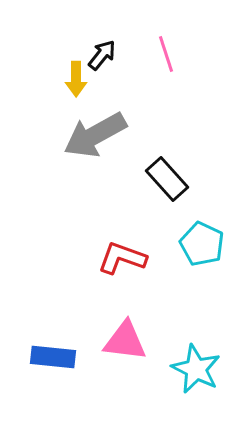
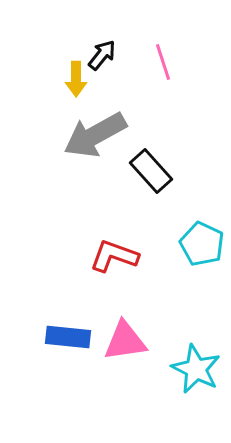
pink line: moved 3 px left, 8 px down
black rectangle: moved 16 px left, 8 px up
red L-shape: moved 8 px left, 2 px up
pink triangle: rotated 15 degrees counterclockwise
blue rectangle: moved 15 px right, 20 px up
